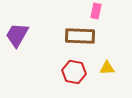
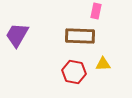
yellow triangle: moved 4 px left, 4 px up
